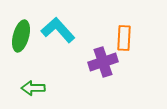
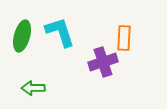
cyan L-shape: moved 2 px right, 2 px down; rotated 24 degrees clockwise
green ellipse: moved 1 px right
